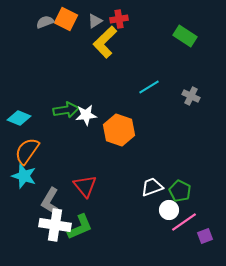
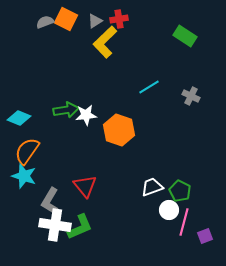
pink line: rotated 40 degrees counterclockwise
